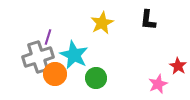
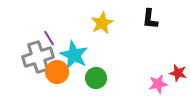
black L-shape: moved 2 px right, 1 px up
purple line: moved 1 px right, 1 px down; rotated 49 degrees counterclockwise
red star: moved 7 px down; rotated 18 degrees counterclockwise
orange circle: moved 2 px right, 2 px up
pink star: rotated 12 degrees clockwise
